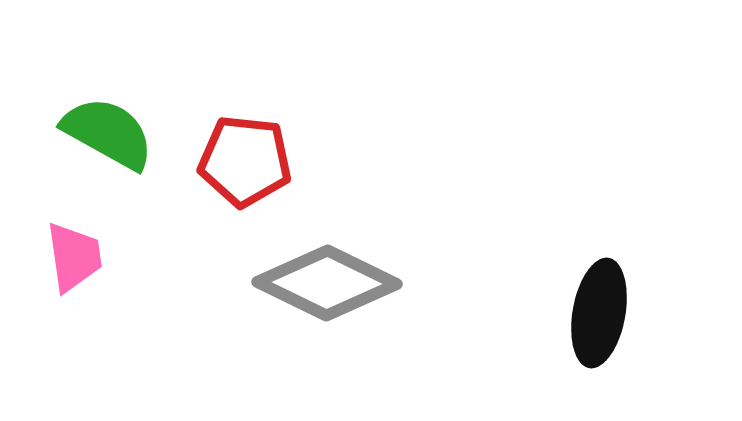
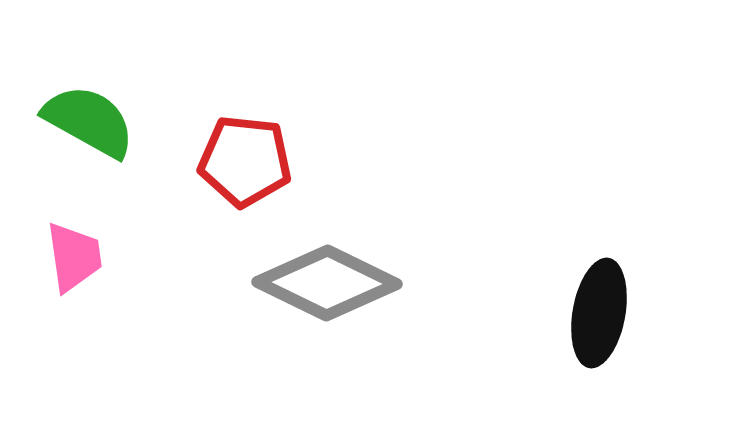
green semicircle: moved 19 px left, 12 px up
